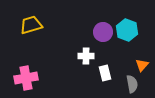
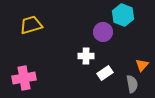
cyan hexagon: moved 4 px left, 15 px up
white rectangle: rotated 70 degrees clockwise
pink cross: moved 2 px left
